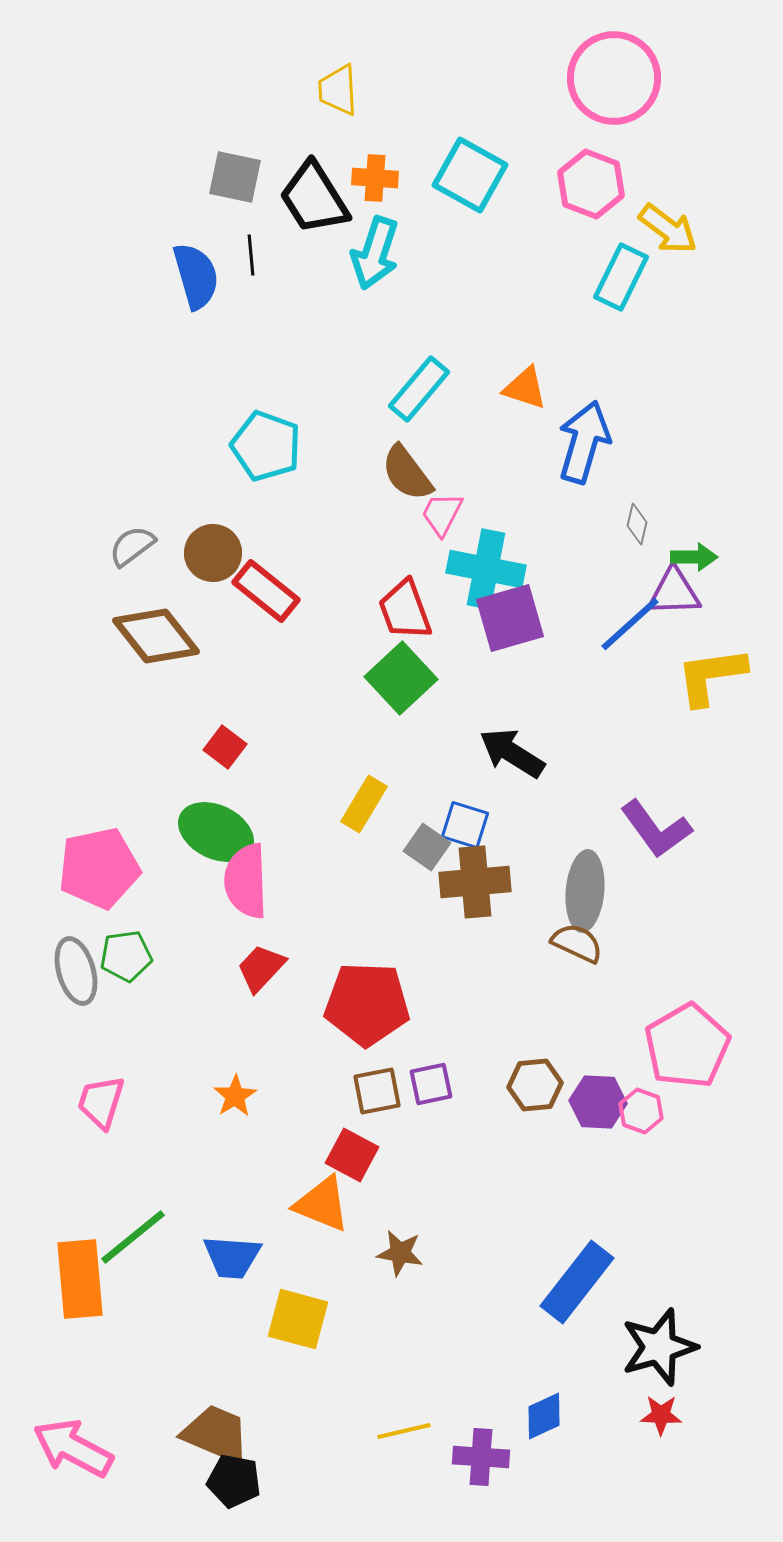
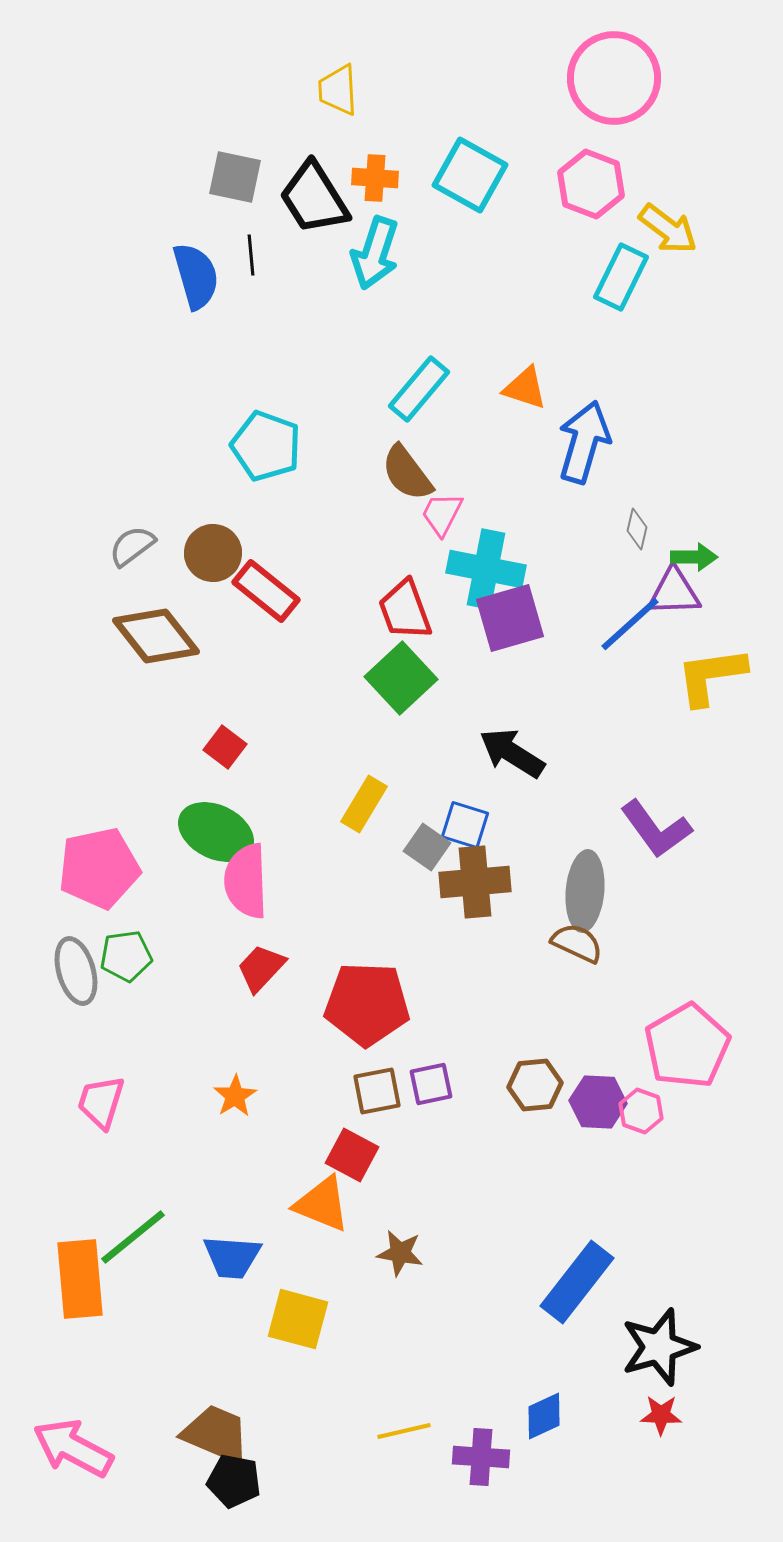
gray diamond at (637, 524): moved 5 px down
